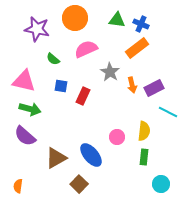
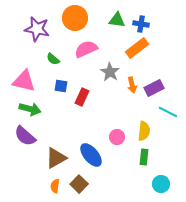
blue cross: rotated 14 degrees counterclockwise
red rectangle: moved 1 px left, 1 px down
orange semicircle: moved 37 px right
